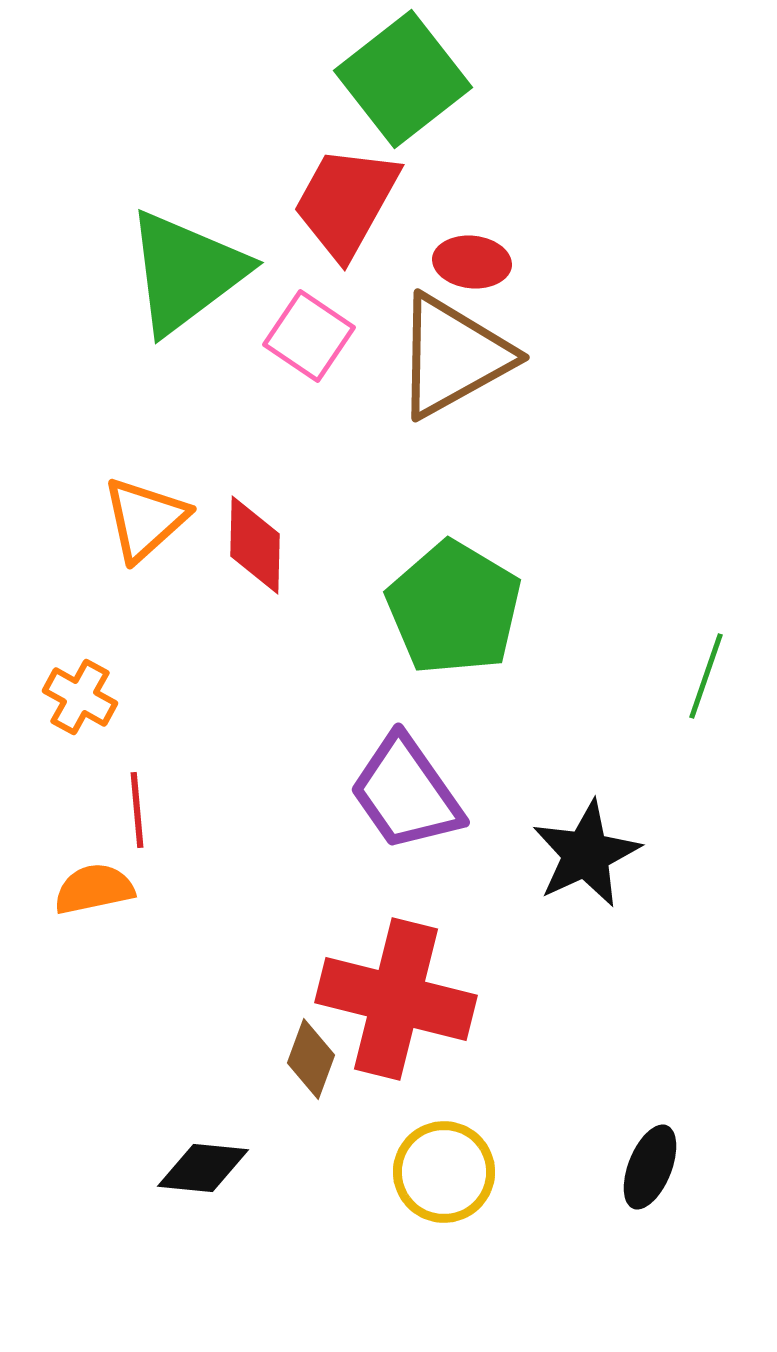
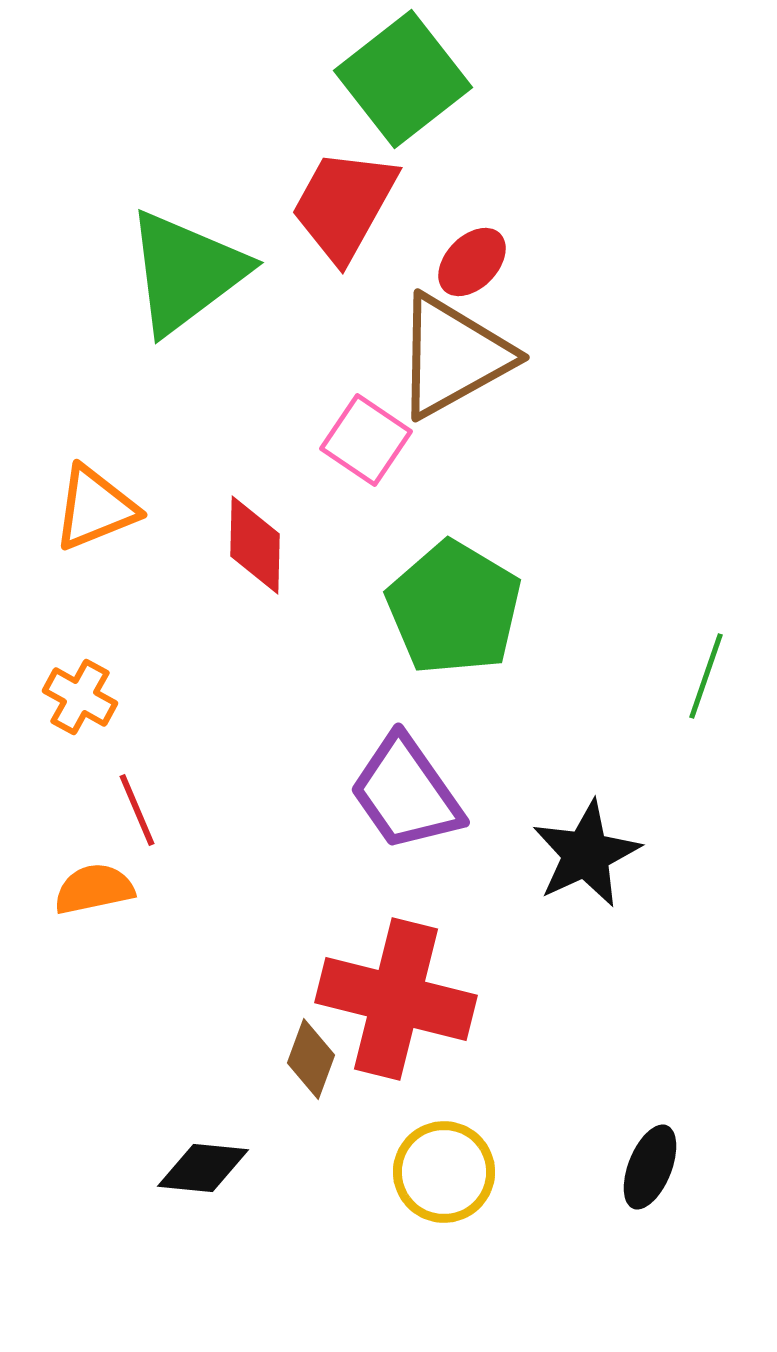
red trapezoid: moved 2 px left, 3 px down
red ellipse: rotated 52 degrees counterclockwise
pink square: moved 57 px right, 104 px down
orange triangle: moved 50 px left, 11 px up; rotated 20 degrees clockwise
red line: rotated 18 degrees counterclockwise
